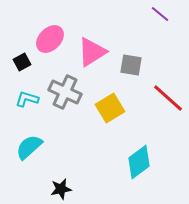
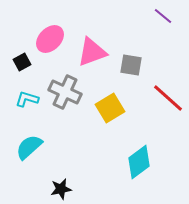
purple line: moved 3 px right, 2 px down
pink triangle: rotated 12 degrees clockwise
